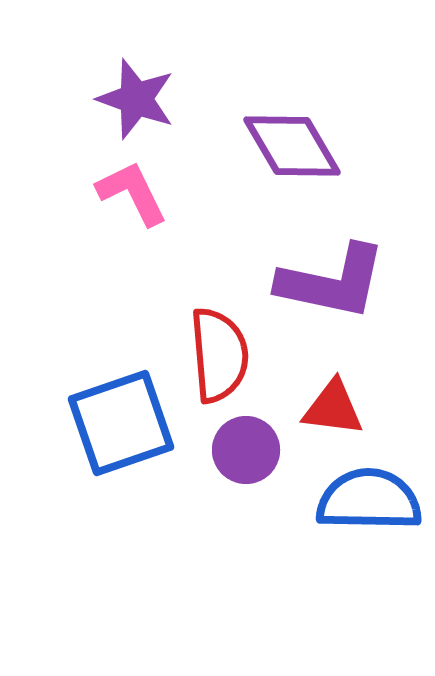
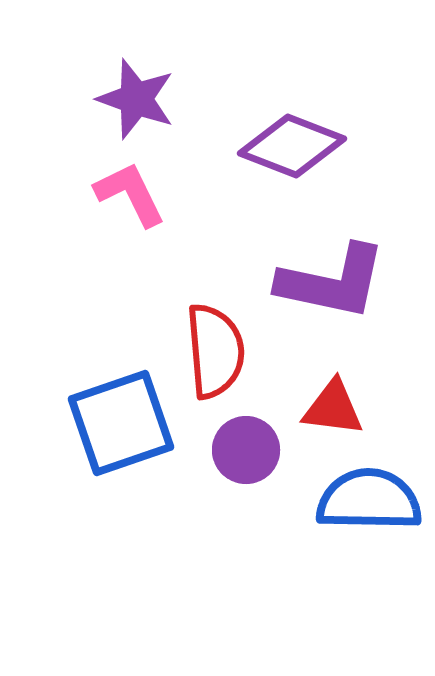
purple diamond: rotated 38 degrees counterclockwise
pink L-shape: moved 2 px left, 1 px down
red semicircle: moved 4 px left, 4 px up
